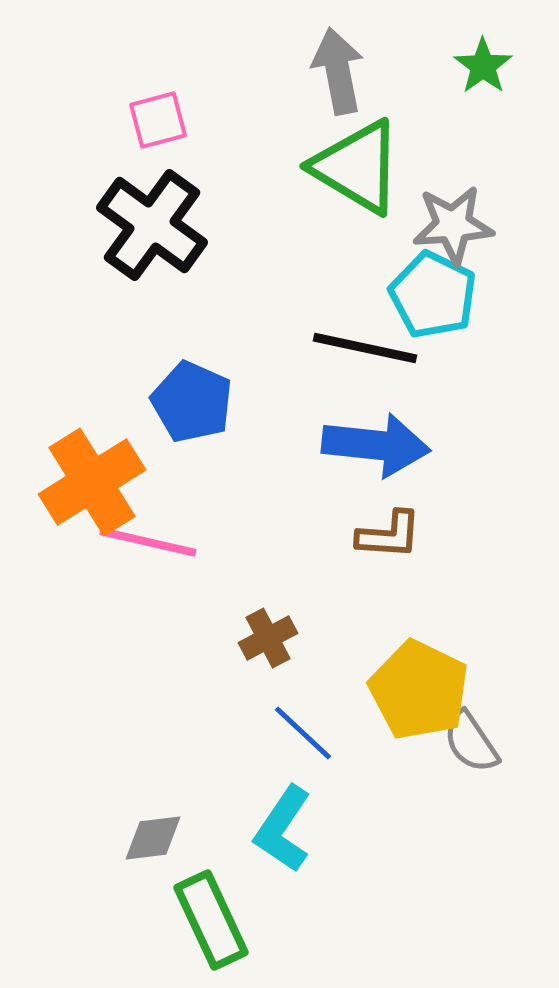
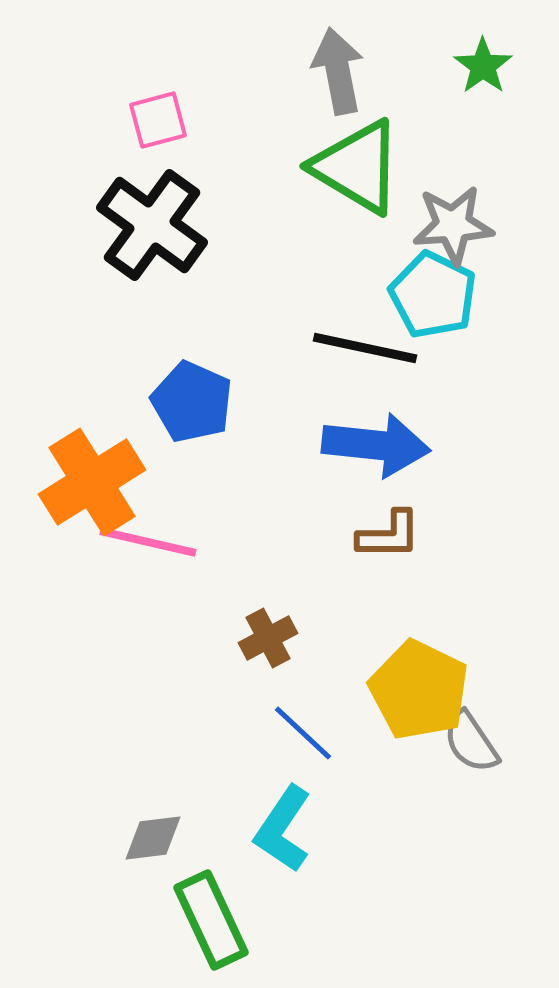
brown L-shape: rotated 4 degrees counterclockwise
